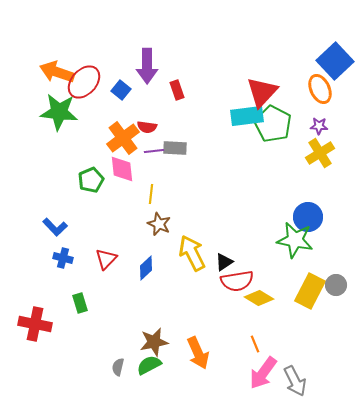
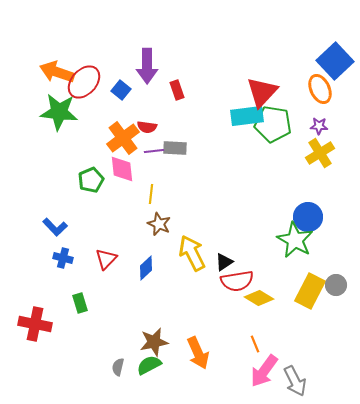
green pentagon at (273, 124): rotated 18 degrees counterclockwise
green star at (295, 240): rotated 18 degrees clockwise
pink arrow at (263, 373): moved 1 px right, 2 px up
